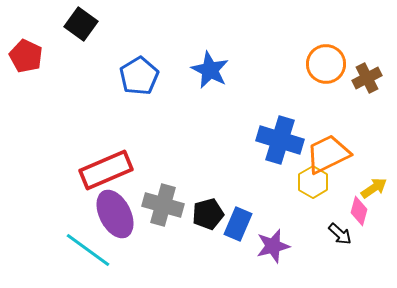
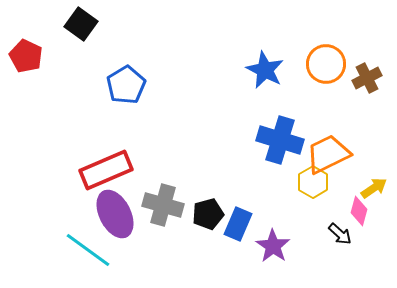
blue star: moved 55 px right
blue pentagon: moved 13 px left, 9 px down
purple star: rotated 24 degrees counterclockwise
